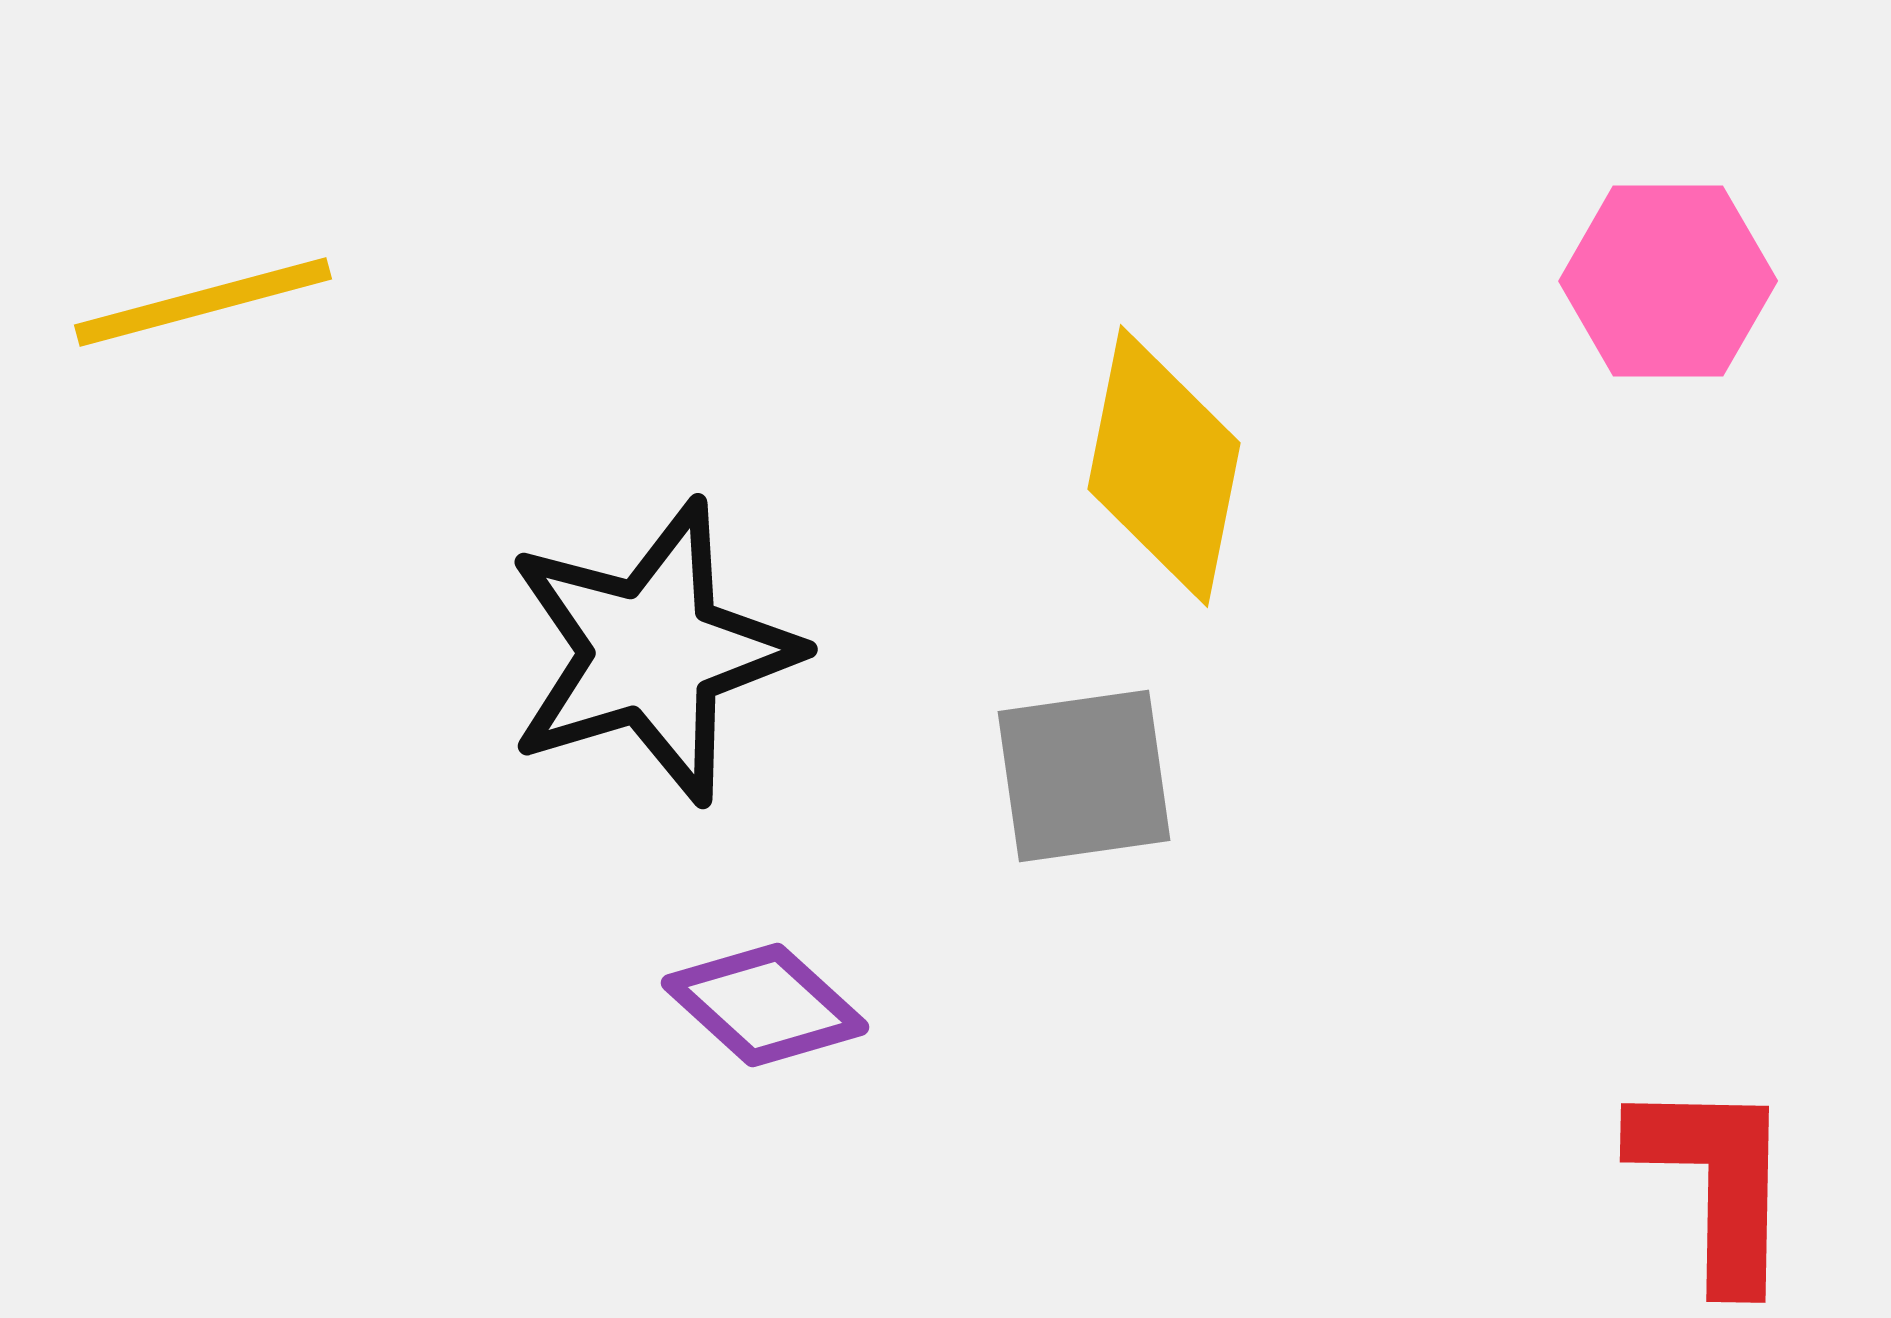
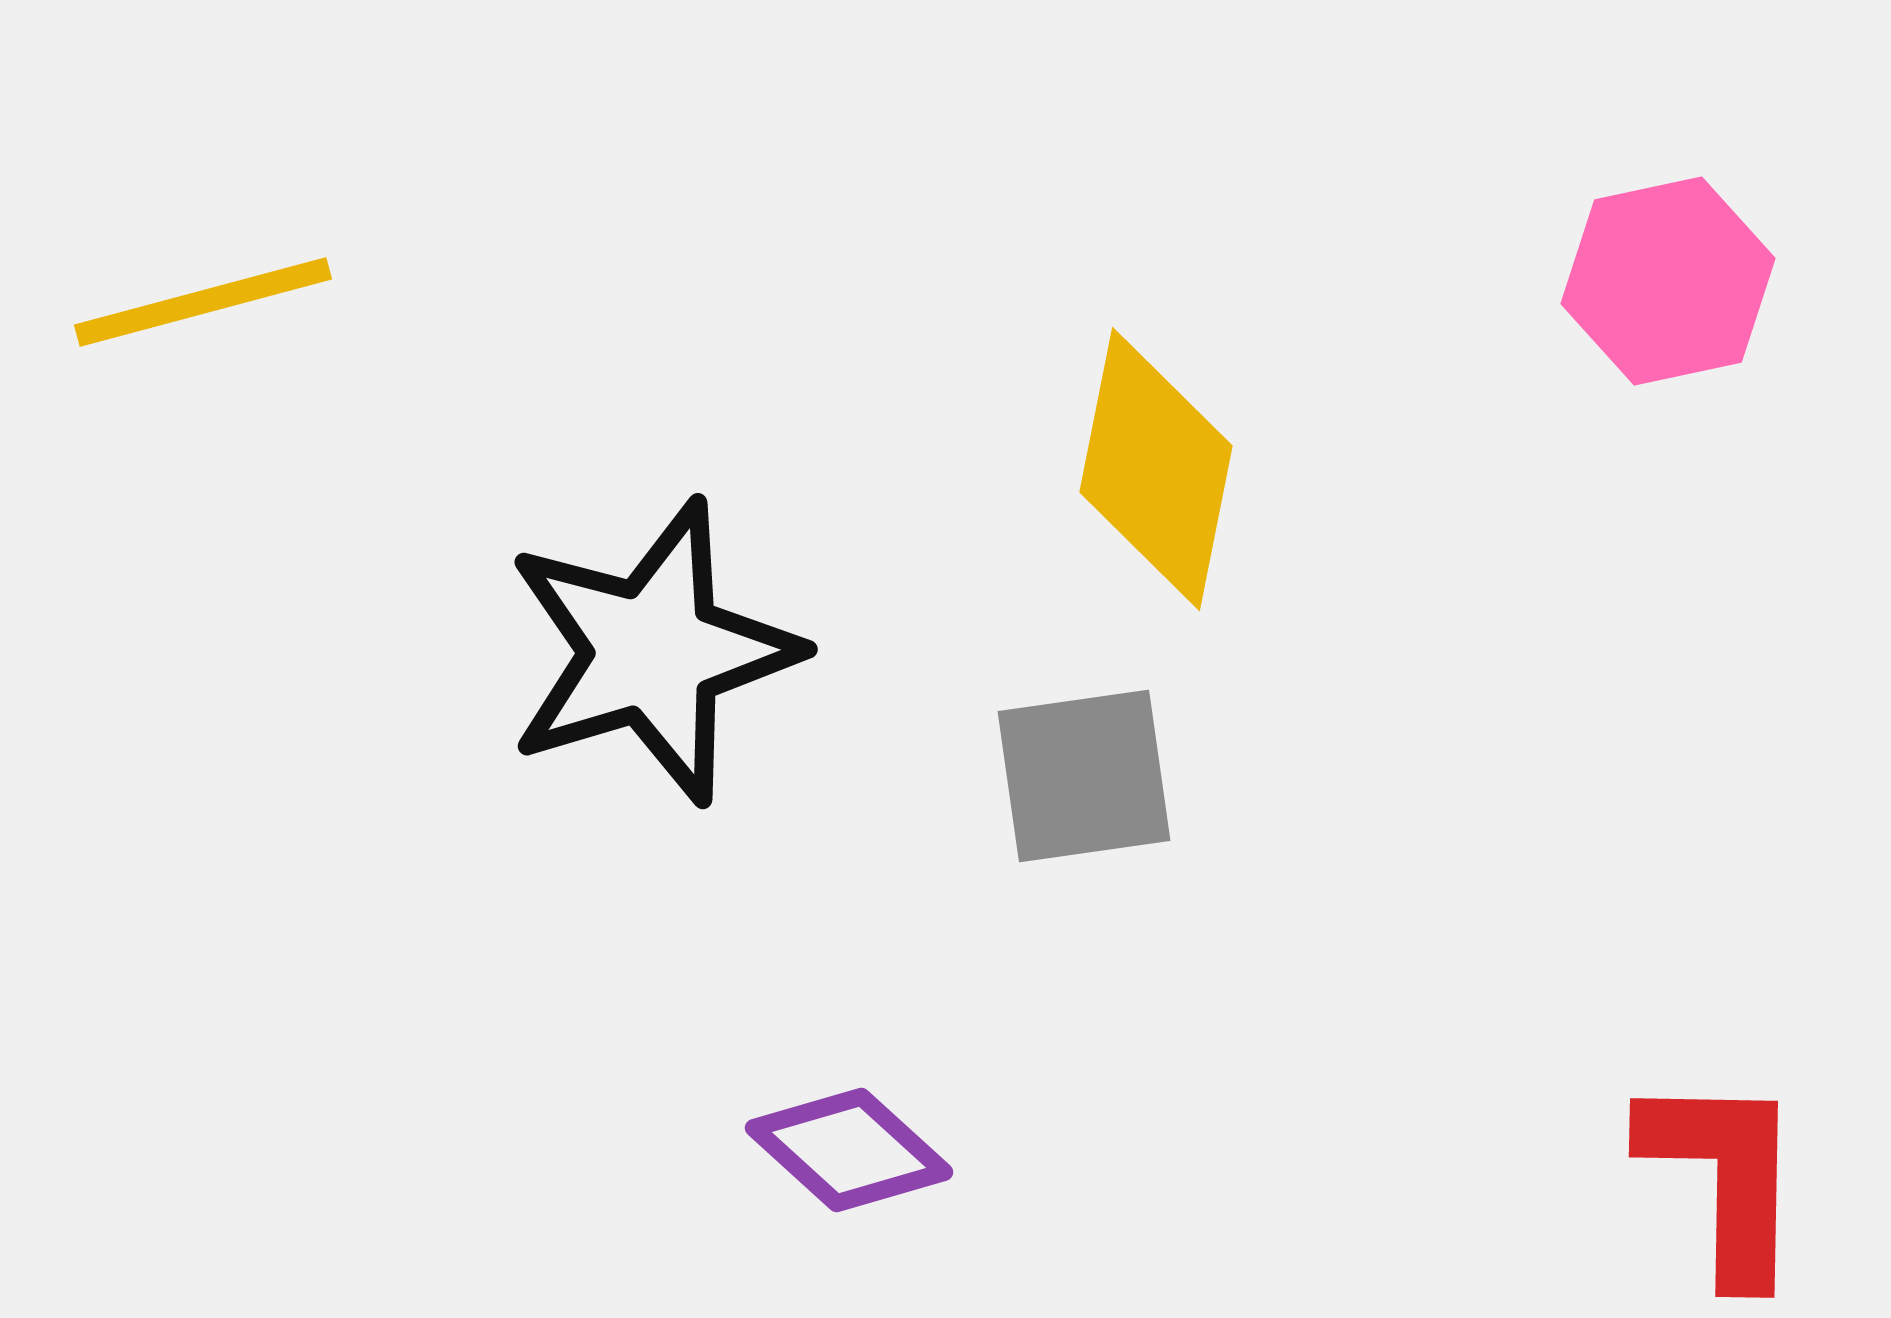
pink hexagon: rotated 12 degrees counterclockwise
yellow diamond: moved 8 px left, 3 px down
purple diamond: moved 84 px right, 145 px down
red L-shape: moved 9 px right, 5 px up
